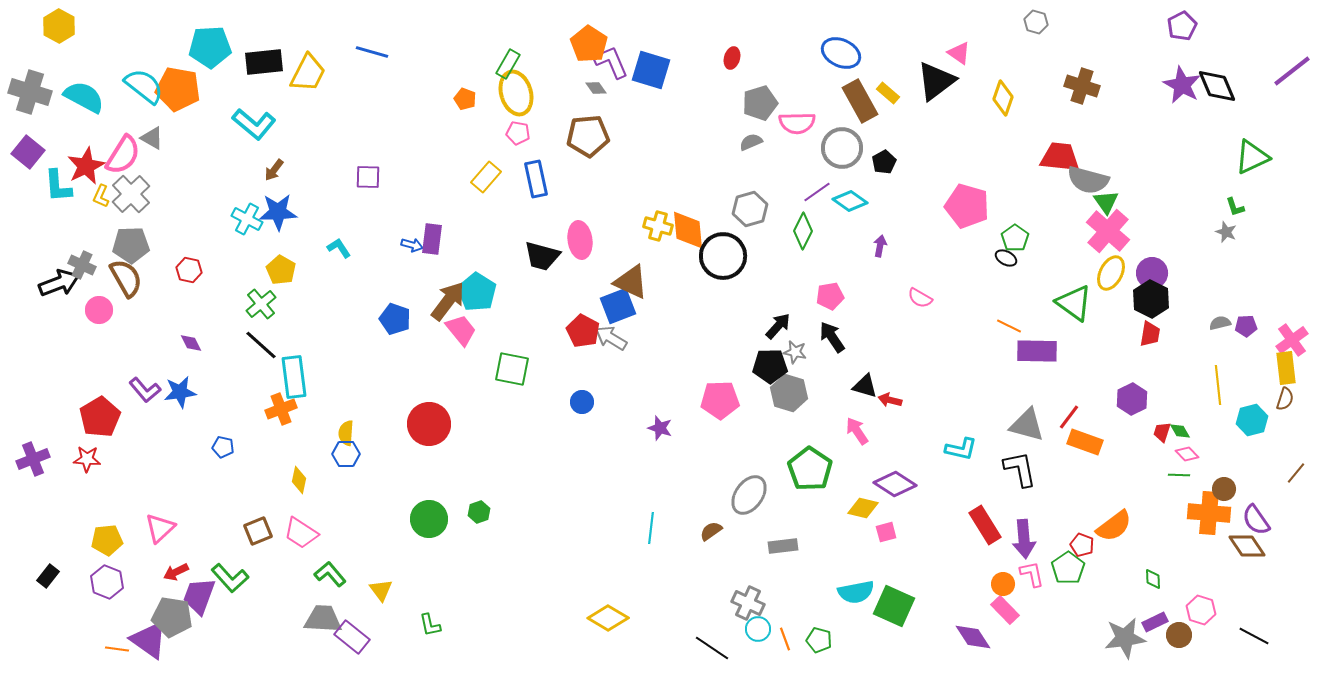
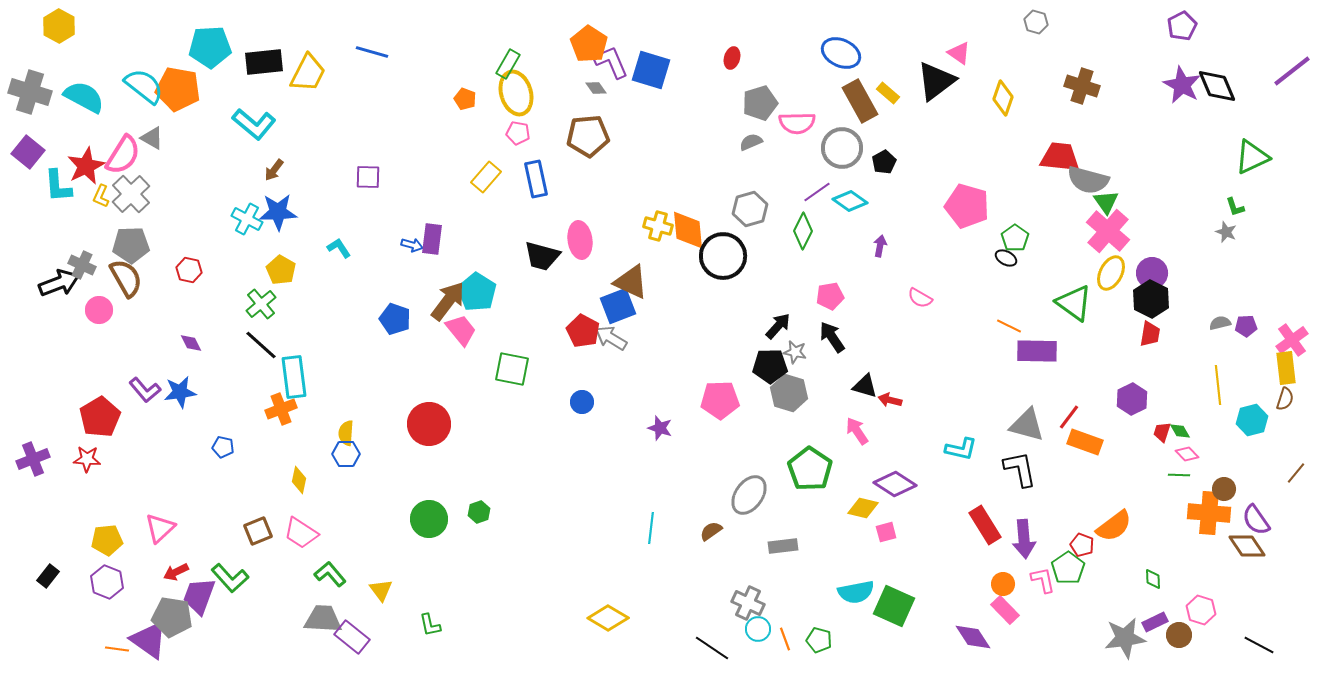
pink L-shape at (1032, 574): moved 11 px right, 6 px down
black line at (1254, 636): moved 5 px right, 9 px down
